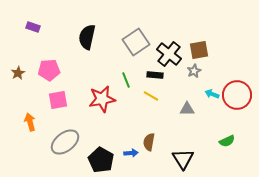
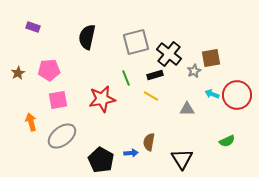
gray square: rotated 20 degrees clockwise
brown square: moved 12 px right, 8 px down
black rectangle: rotated 21 degrees counterclockwise
green line: moved 2 px up
orange arrow: moved 1 px right
gray ellipse: moved 3 px left, 6 px up
black triangle: moved 1 px left
